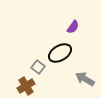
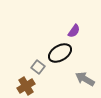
purple semicircle: moved 1 px right, 4 px down
